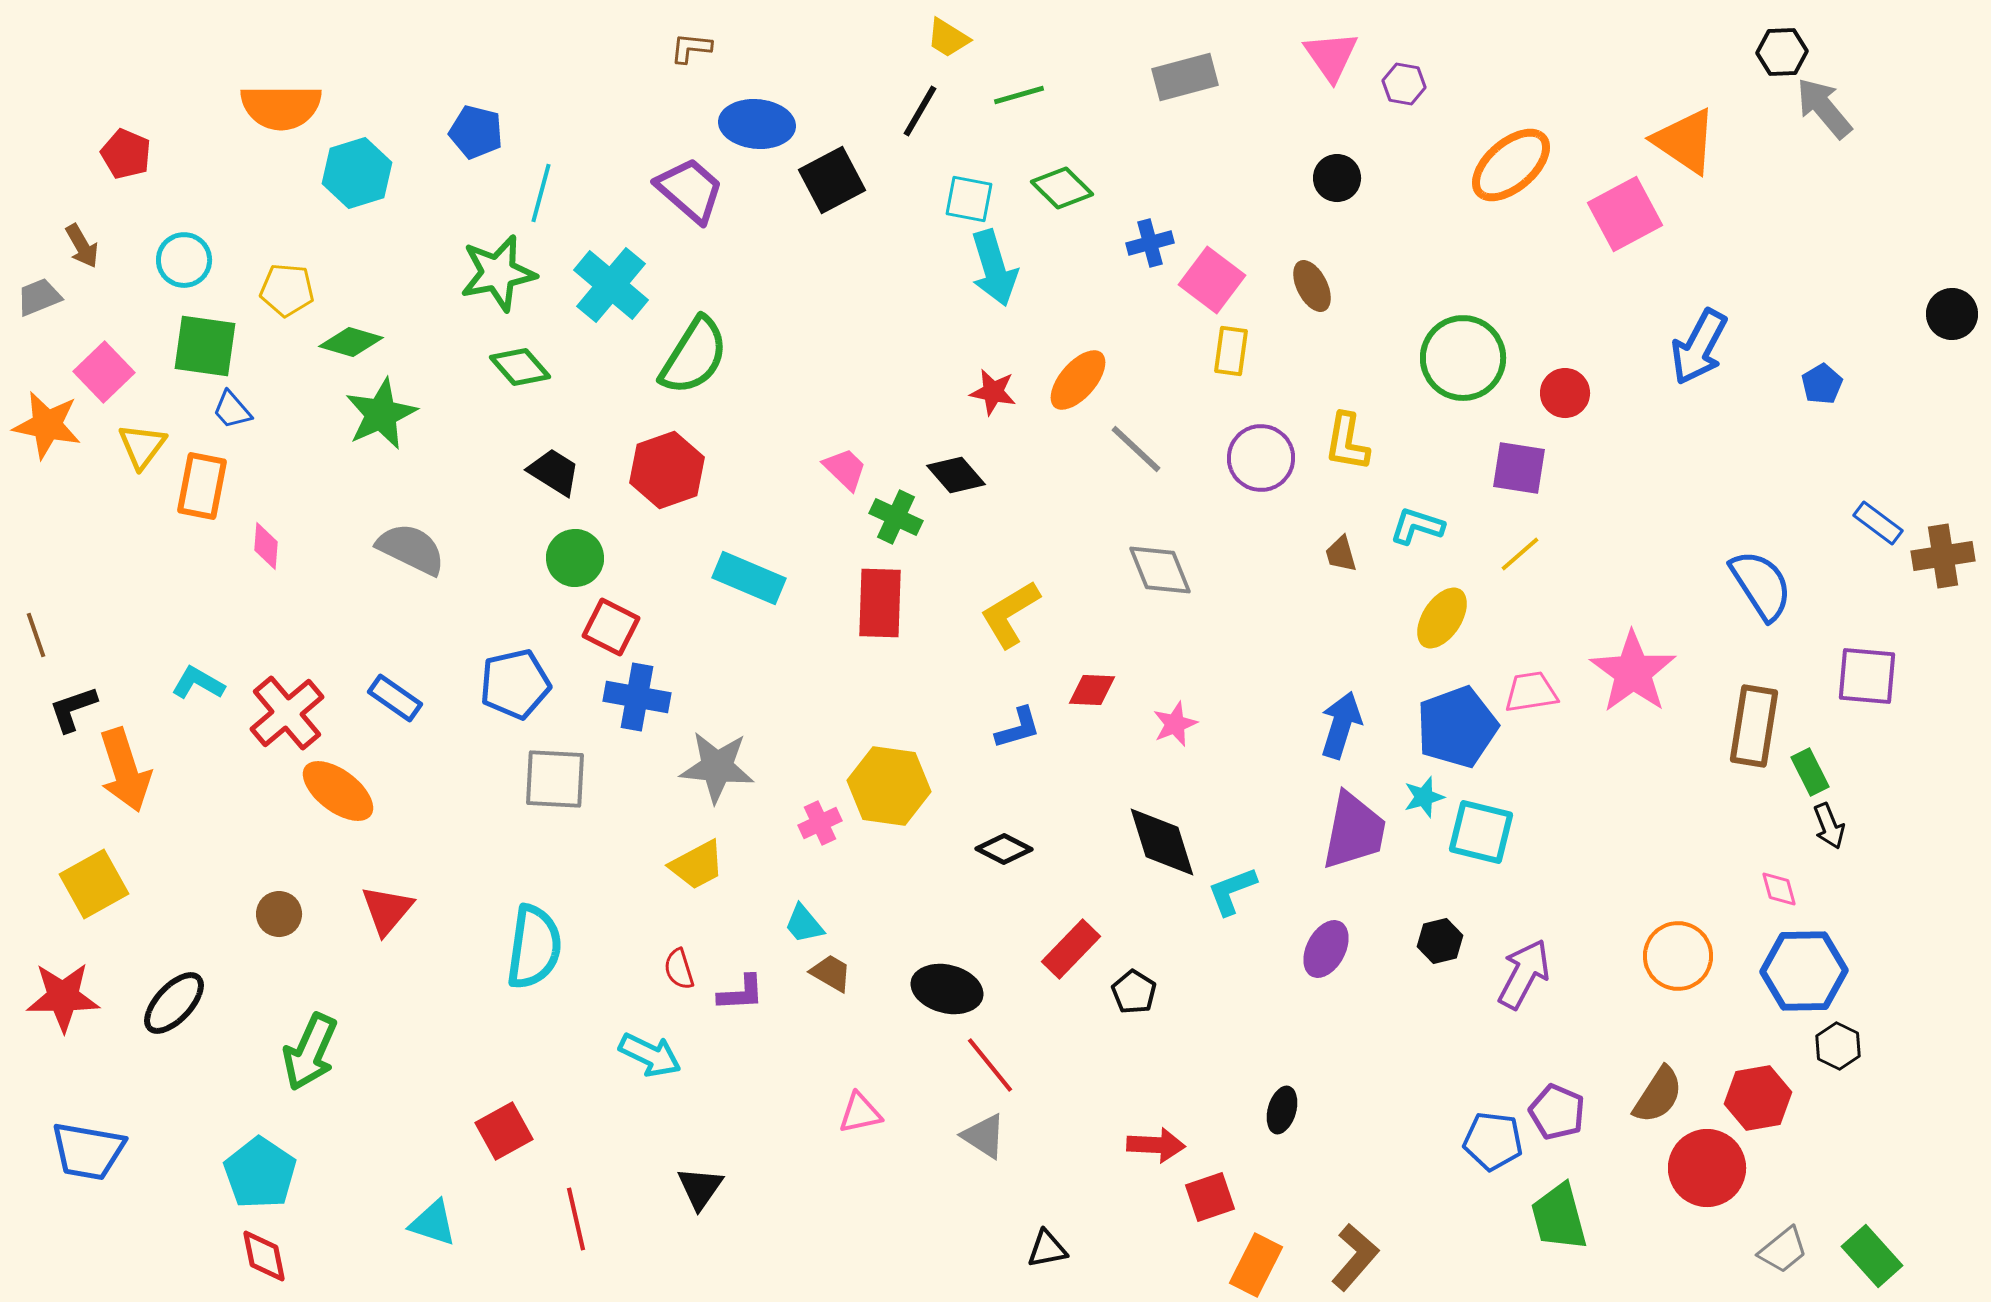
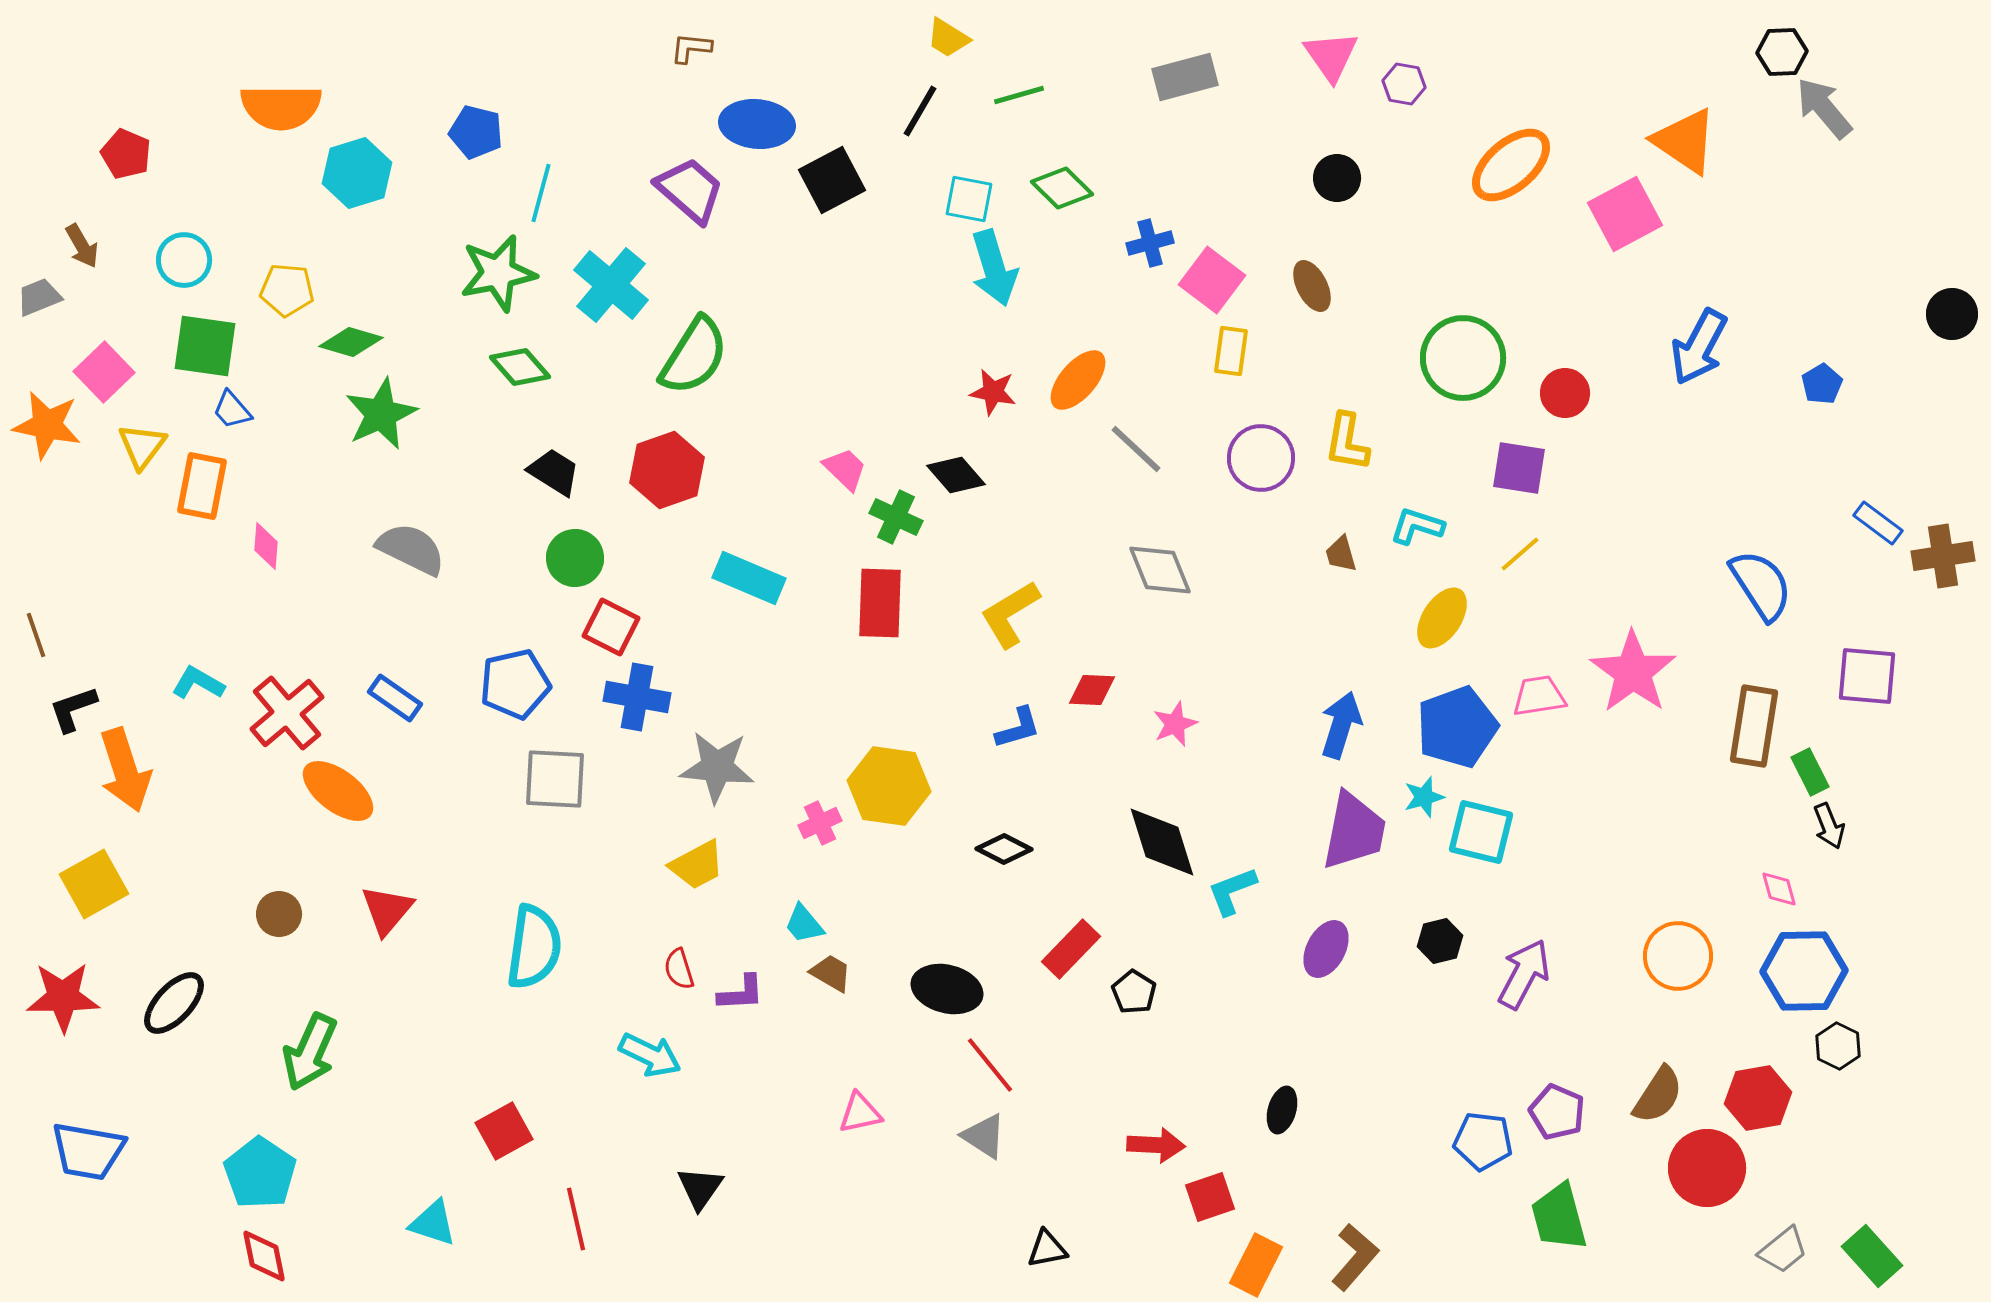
pink trapezoid at (1531, 692): moved 8 px right, 4 px down
blue pentagon at (1493, 1141): moved 10 px left
